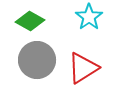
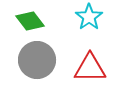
green diamond: rotated 24 degrees clockwise
red triangle: moved 7 px right; rotated 32 degrees clockwise
